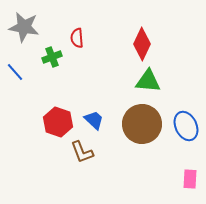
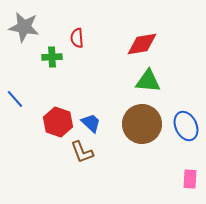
red diamond: rotated 56 degrees clockwise
green cross: rotated 18 degrees clockwise
blue line: moved 27 px down
blue trapezoid: moved 3 px left, 3 px down
